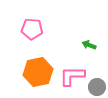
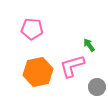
green arrow: rotated 32 degrees clockwise
pink L-shape: moved 10 px up; rotated 16 degrees counterclockwise
